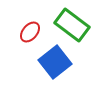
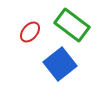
blue square: moved 5 px right, 2 px down
